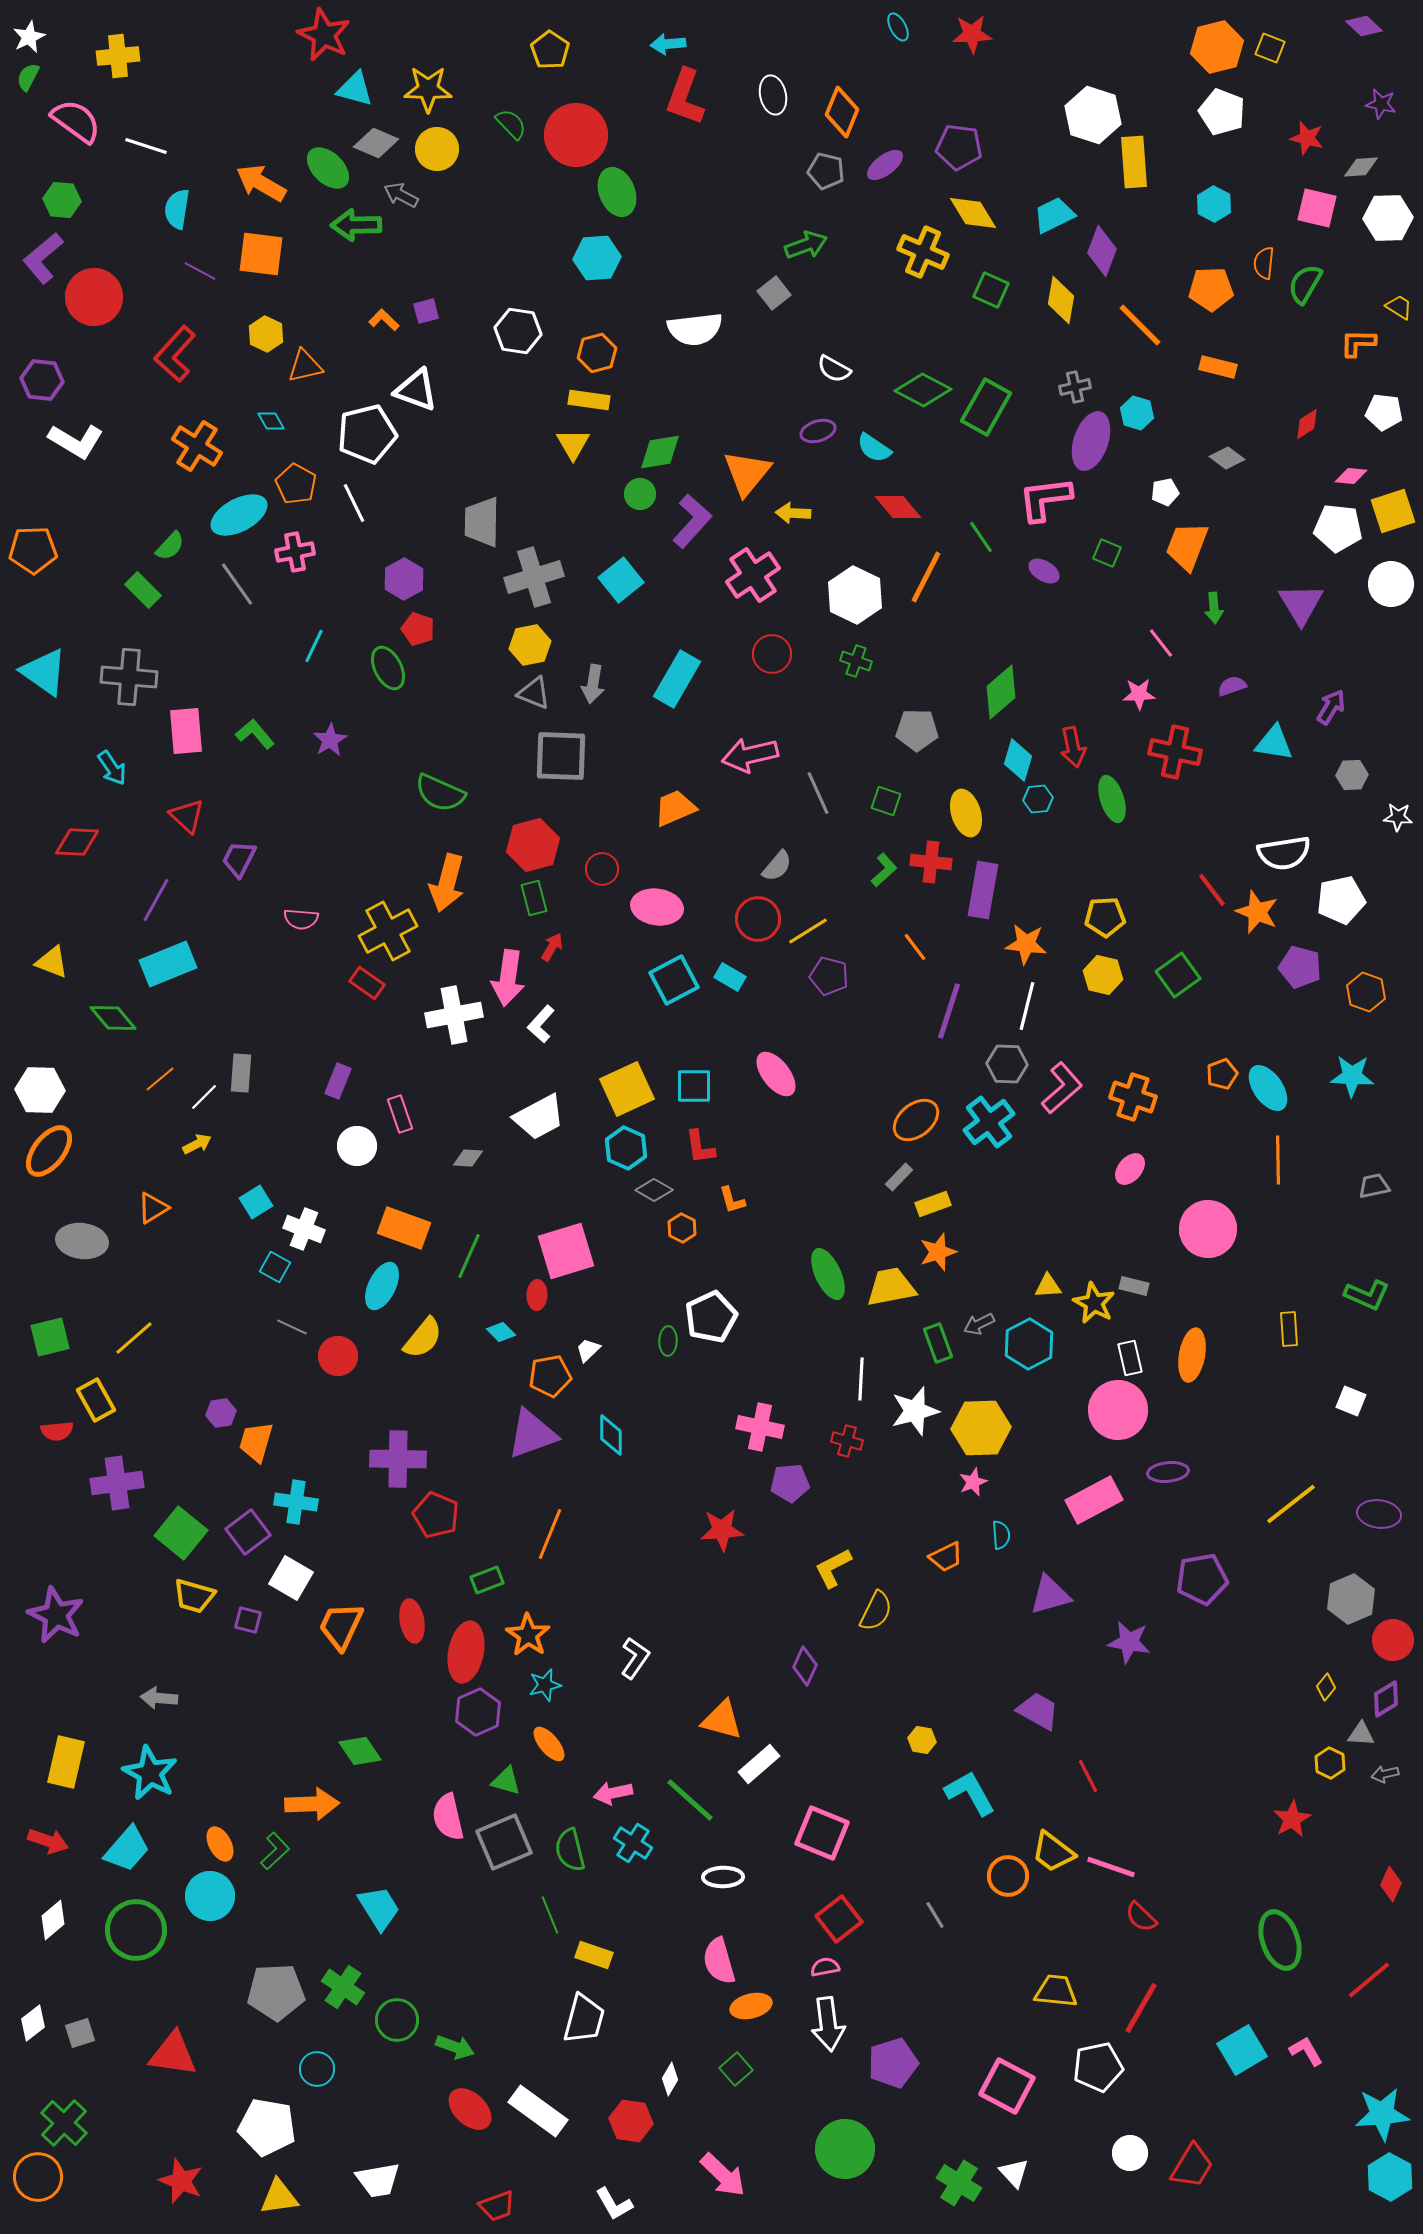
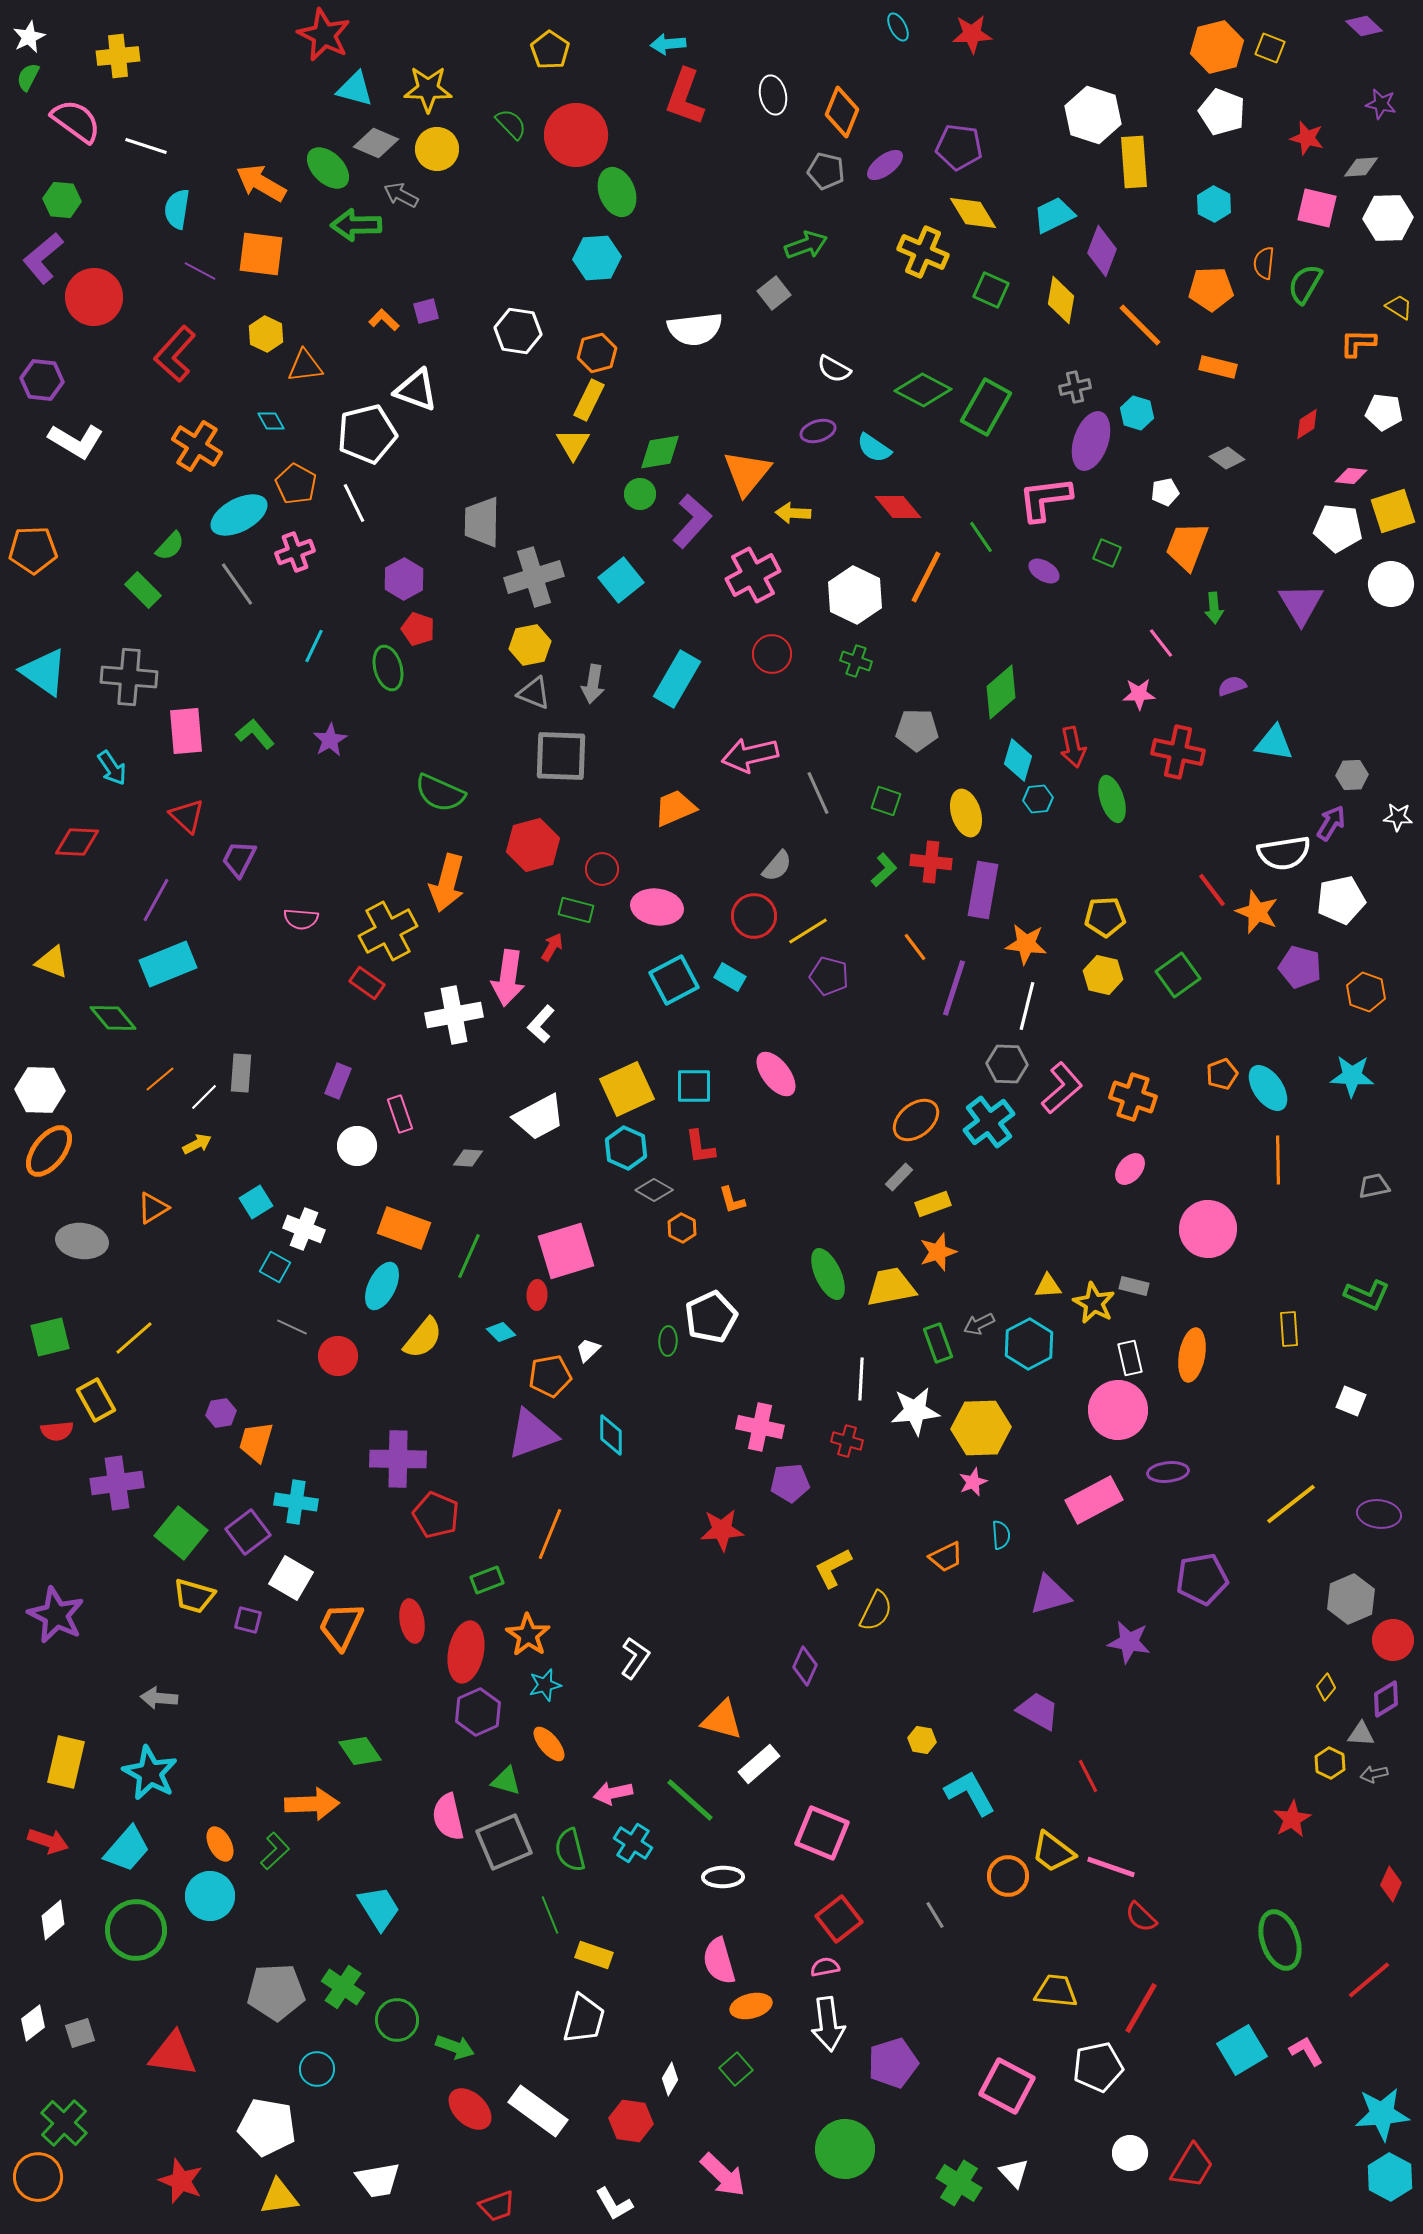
orange triangle at (305, 366): rotated 6 degrees clockwise
yellow rectangle at (589, 400): rotated 72 degrees counterclockwise
pink cross at (295, 552): rotated 9 degrees counterclockwise
pink cross at (753, 575): rotated 6 degrees clockwise
green ellipse at (388, 668): rotated 12 degrees clockwise
purple arrow at (1331, 707): moved 116 px down
red cross at (1175, 752): moved 3 px right
green rectangle at (534, 898): moved 42 px right, 12 px down; rotated 60 degrees counterclockwise
red circle at (758, 919): moved 4 px left, 3 px up
purple line at (949, 1011): moved 5 px right, 23 px up
white star at (915, 1411): rotated 9 degrees clockwise
gray arrow at (1385, 1774): moved 11 px left
